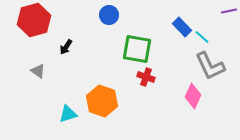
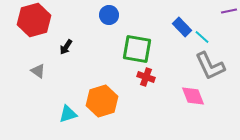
pink diamond: rotated 45 degrees counterclockwise
orange hexagon: rotated 24 degrees clockwise
